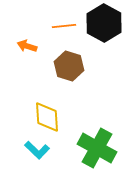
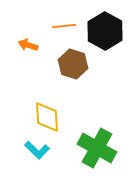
black hexagon: moved 1 px right, 8 px down
orange arrow: moved 1 px right, 1 px up
brown hexagon: moved 4 px right, 2 px up
